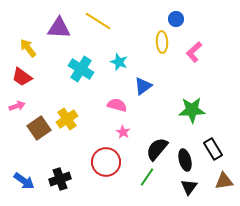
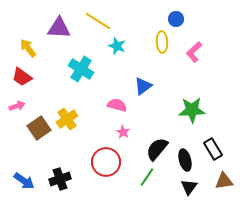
cyan star: moved 2 px left, 16 px up
